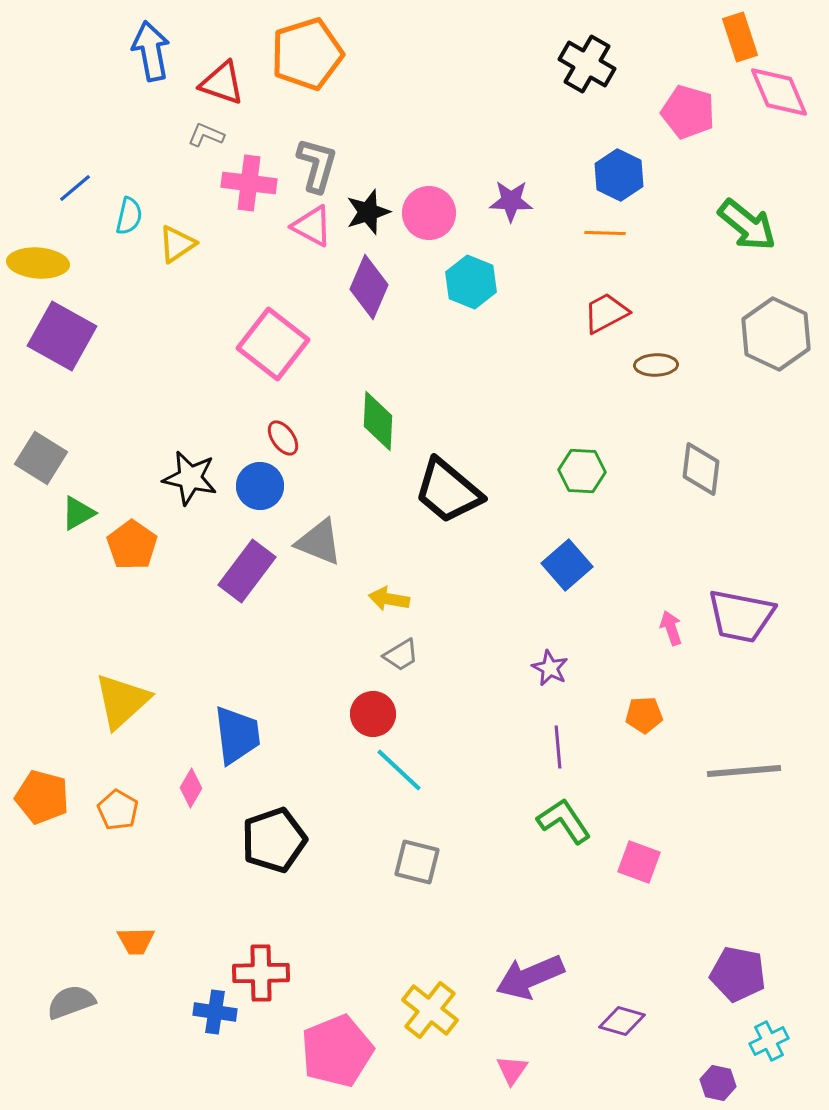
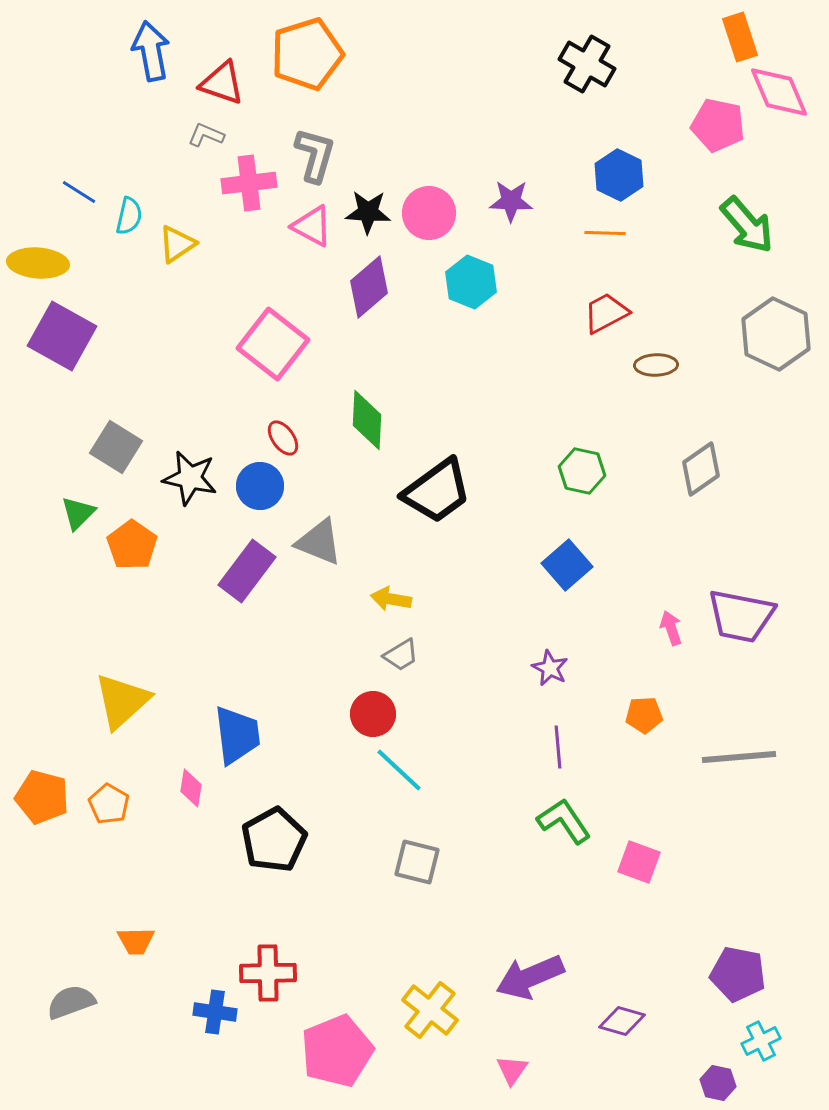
pink pentagon at (688, 112): moved 30 px right, 13 px down; rotated 4 degrees counterclockwise
gray L-shape at (317, 165): moved 2 px left, 10 px up
pink cross at (249, 183): rotated 14 degrees counterclockwise
blue line at (75, 188): moved 4 px right, 4 px down; rotated 72 degrees clockwise
black star at (368, 212): rotated 21 degrees clockwise
green arrow at (747, 225): rotated 10 degrees clockwise
purple diamond at (369, 287): rotated 26 degrees clockwise
green diamond at (378, 421): moved 11 px left, 1 px up
gray square at (41, 458): moved 75 px right, 11 px up
gray diamond at (701, 469): rotated 48 degrees clockwise
green hexagon at (582, 471): rotated 9 degrees clockwise
black trapezoid at (448, 491): moved 11 px left; rotated 76 degrees counterclockwise
green triangle at (78, 513): rotated 15 degrees counterclockwise
yellow arrow at (389, 599): moved 2 px right
gray line at (744, 771): moved 5 px left, 14 px up
pink diamond at (191, 788): rotated 21 degrees counterclockwise
orange pentagon at (118, 810): moved 9 px left, 6 px up
black pentagon at (274, 840): rotated 10 degrees counterclockwise
red cross at (261, 973): moved 7 px right
cyan cross at (769, 1041): moved 8 px left
